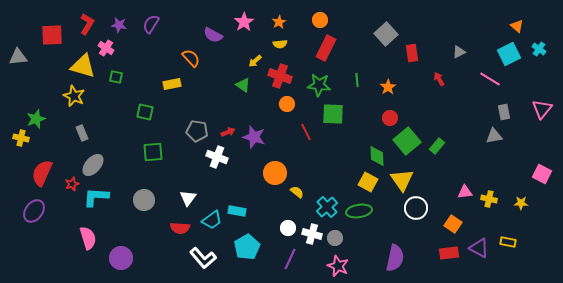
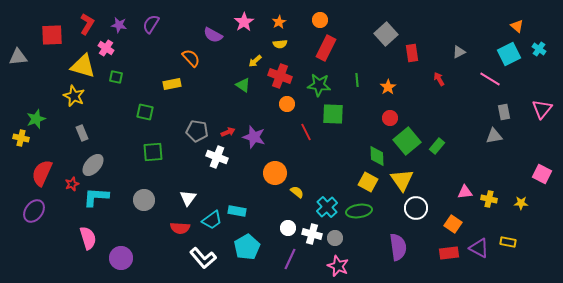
purple semicircle at (395, 258): moved 3 px right, 11 px up; rotated 20 degrees counterclockwise
